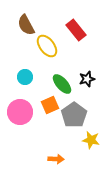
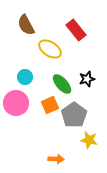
yellow ellipse: moved 3 px right, 3 px down; rotated 20 degrees counterclockwise
pink circle: moved 4 px left, 9 px up
yellow star: moved 2 px left
